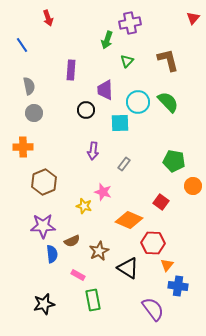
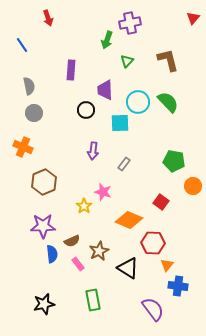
orange cross: rotated 24 degrees clockwise
yellow star: rotated 21 degrees clockwise
pink rectangle: moved 11 px up; rotated 24 degrees clockwise
